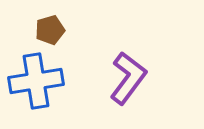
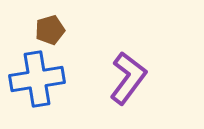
blue cross: moved 1 px right, 2 px up
